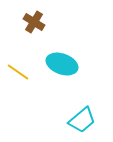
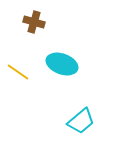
brown cross: rotated 15 degrees counterclockwise
cyan trapezoid: moved 1 px left, 1 px down
